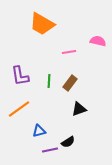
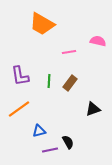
black triangle: moved 14 px right
black semicircle: rotated 88 degrees counterclockwise
